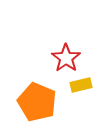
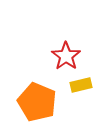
red star: moved 2 px up
